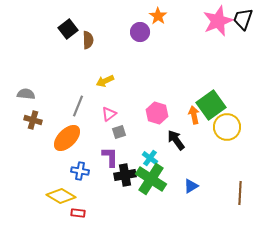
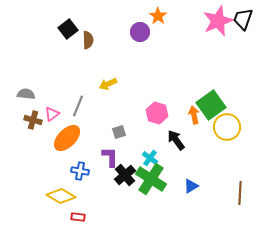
yellow arrow: moved 3 px right, 3 px down
pink triangle: moved 57 px left
black cross: rotated 30 degrees counterclockwise
red rectangle: moved 4 px down
